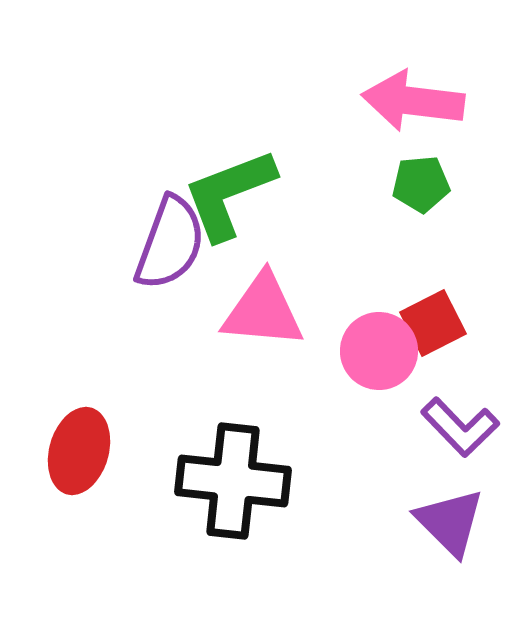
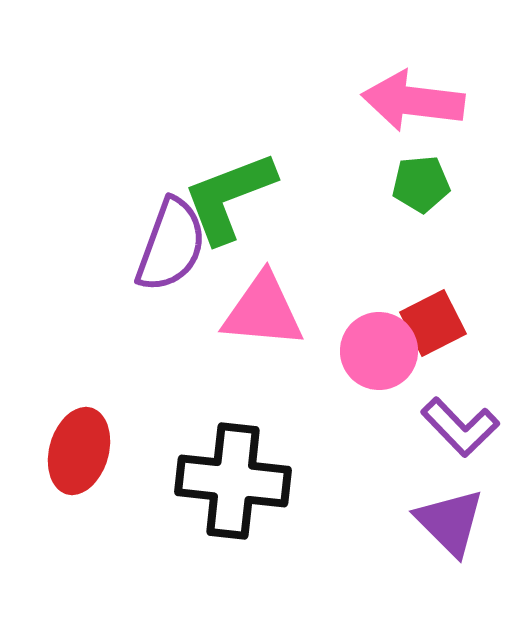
green L-shape: moved 3 px down
purple semicircle: moved 1 px right, 2 px down
